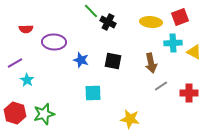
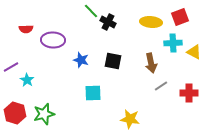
purple ellipse: moved 1 px left, 2 px up
purple line: moved 4 px left, 4 px down
